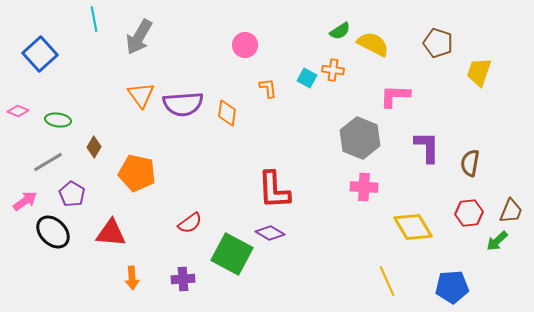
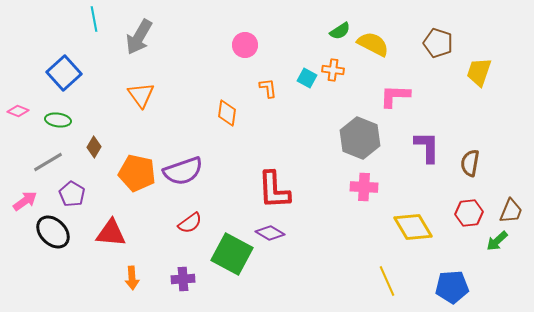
blue square: moved 24 px right, 19 px down
purple semicircle: moved 67 px down; rotated 15 degrees counterclockwise
